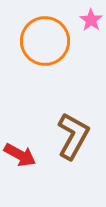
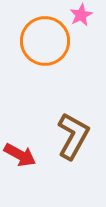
pink star: moved 10 px left, 5 px up; rotated 10 degrees clockwise
